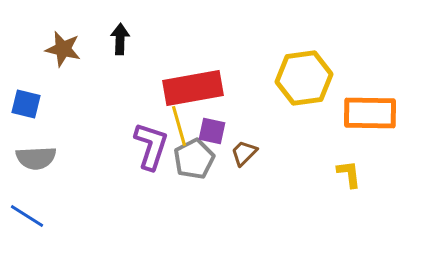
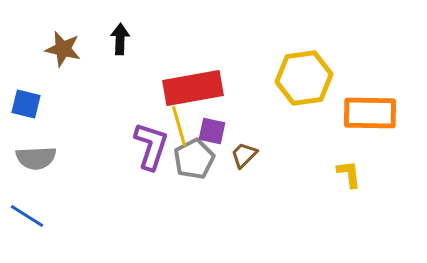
brown trapezoid: moved 2 px down
